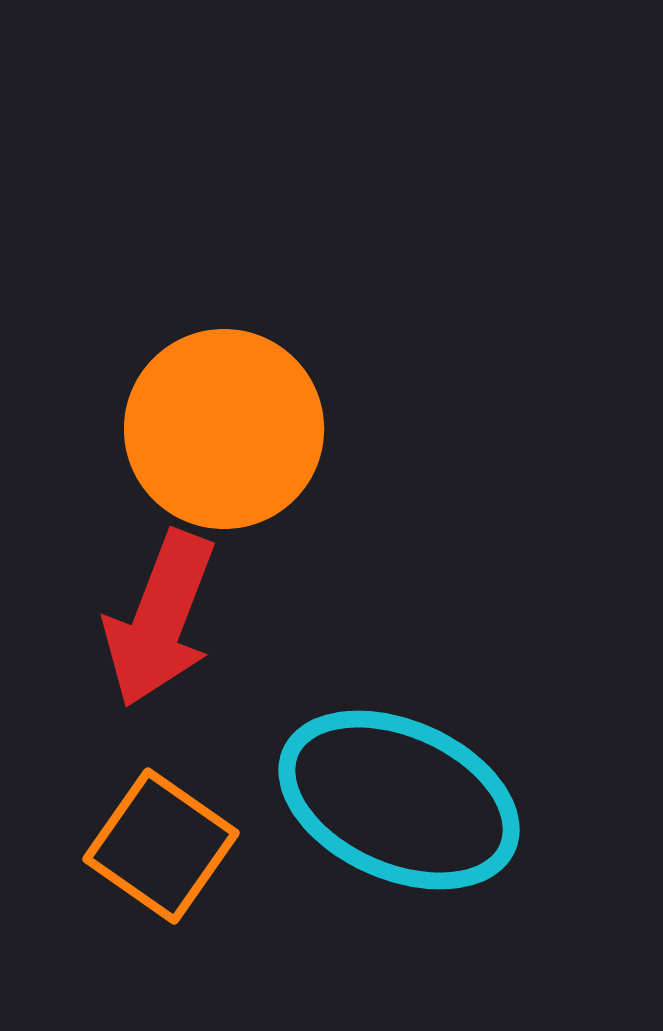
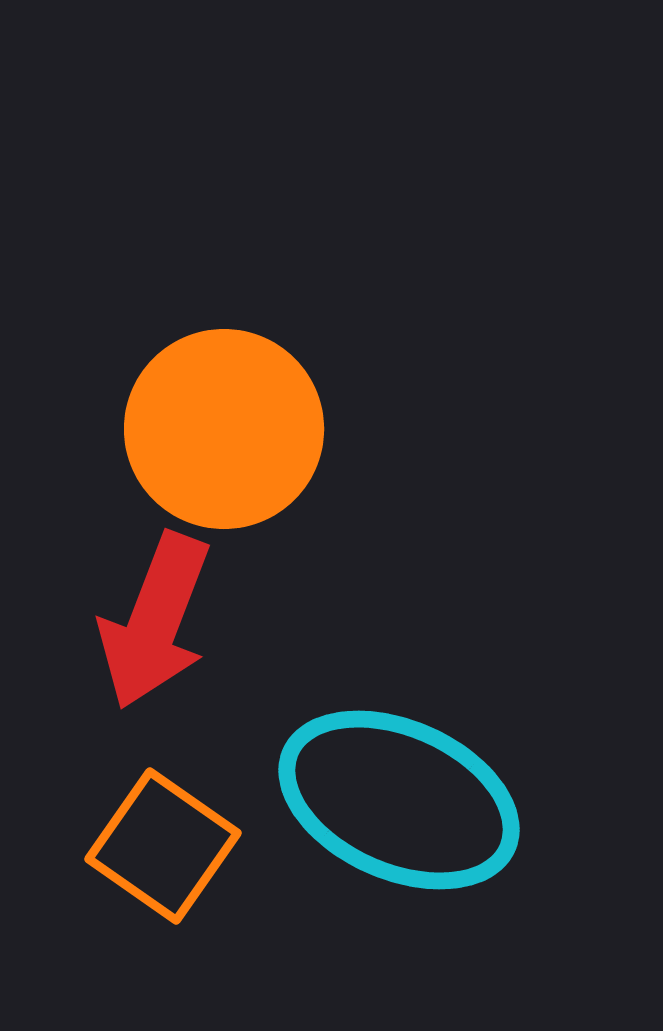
red arrow: moved 5 px left, 2 px down
orange square: moved 2 px right
